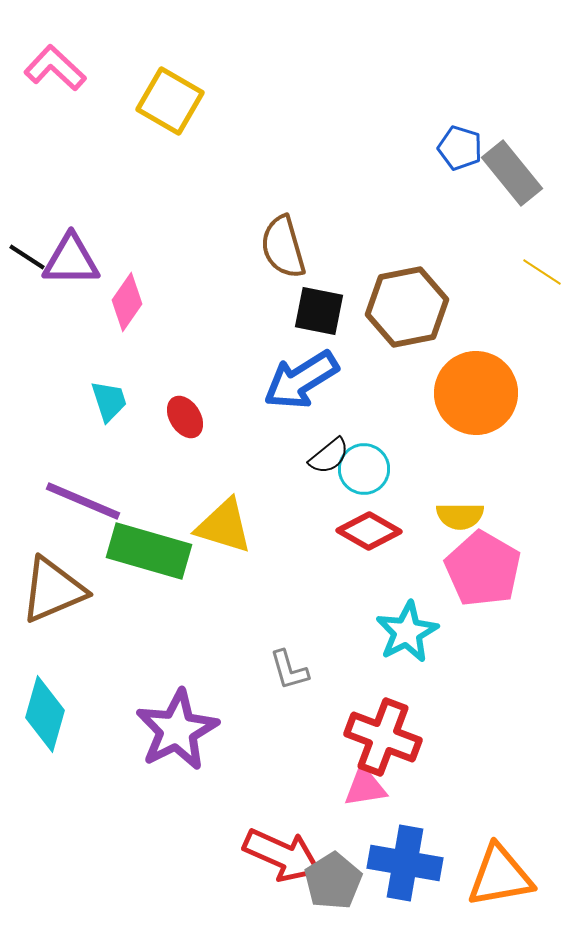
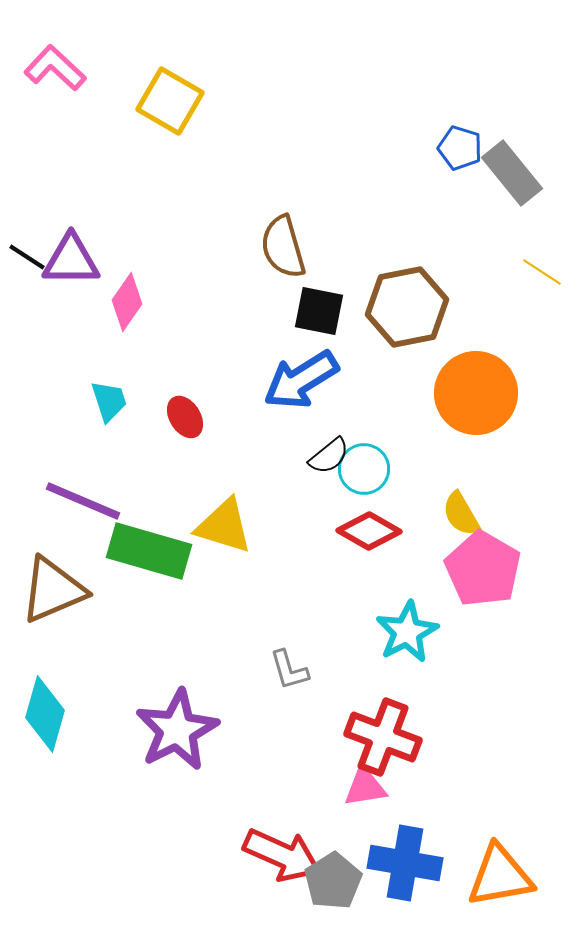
yellow semicircle: moved 1 px right, 2 px up; rotated 60 degrees clockwise
